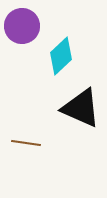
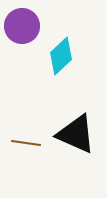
black triangle: moved 5 px left, 26 px down
